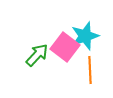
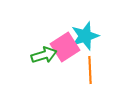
pink square: rotated 20 degrees clockwise
green arrow: moved 7 px right; rotated 30 degrees clockwise
